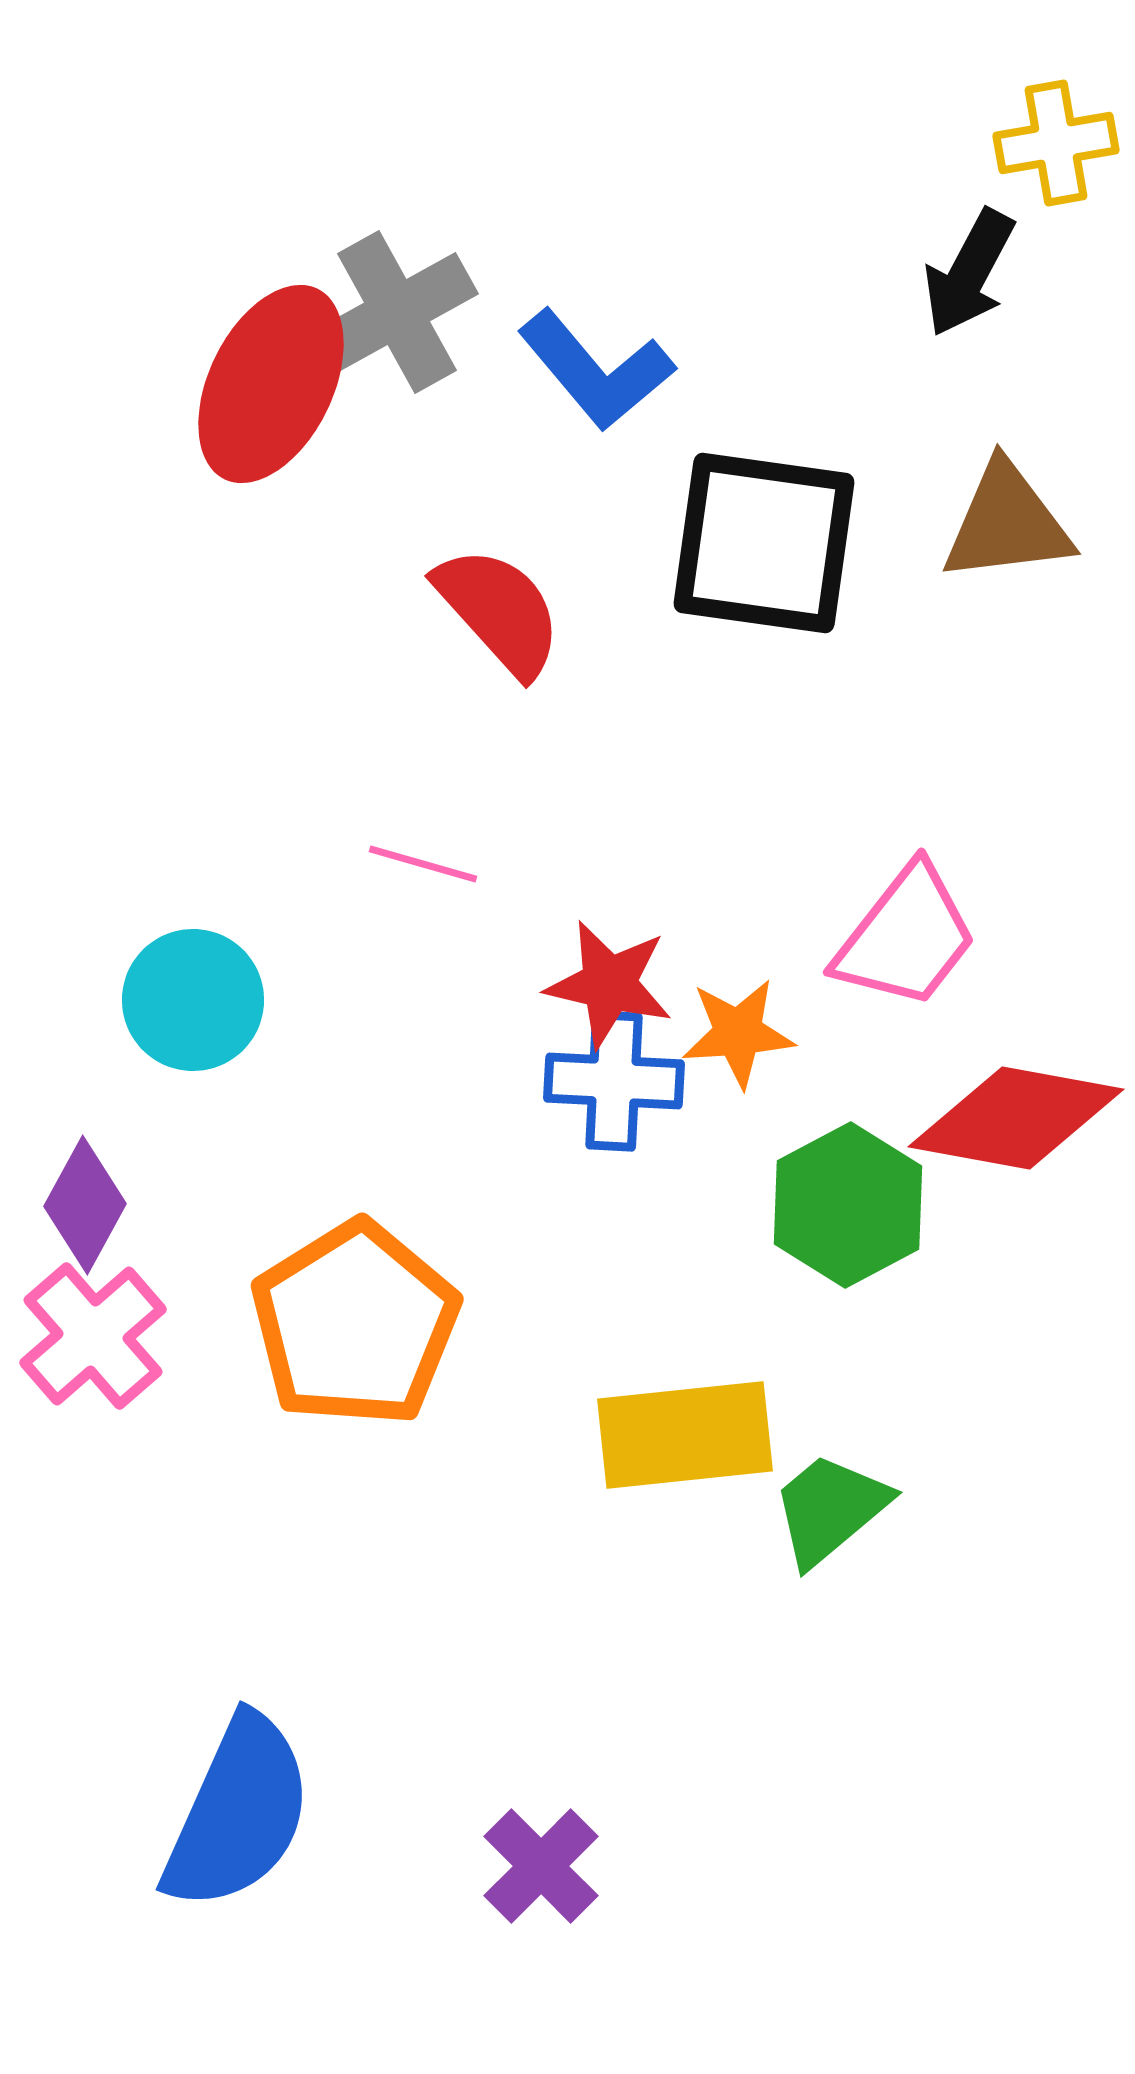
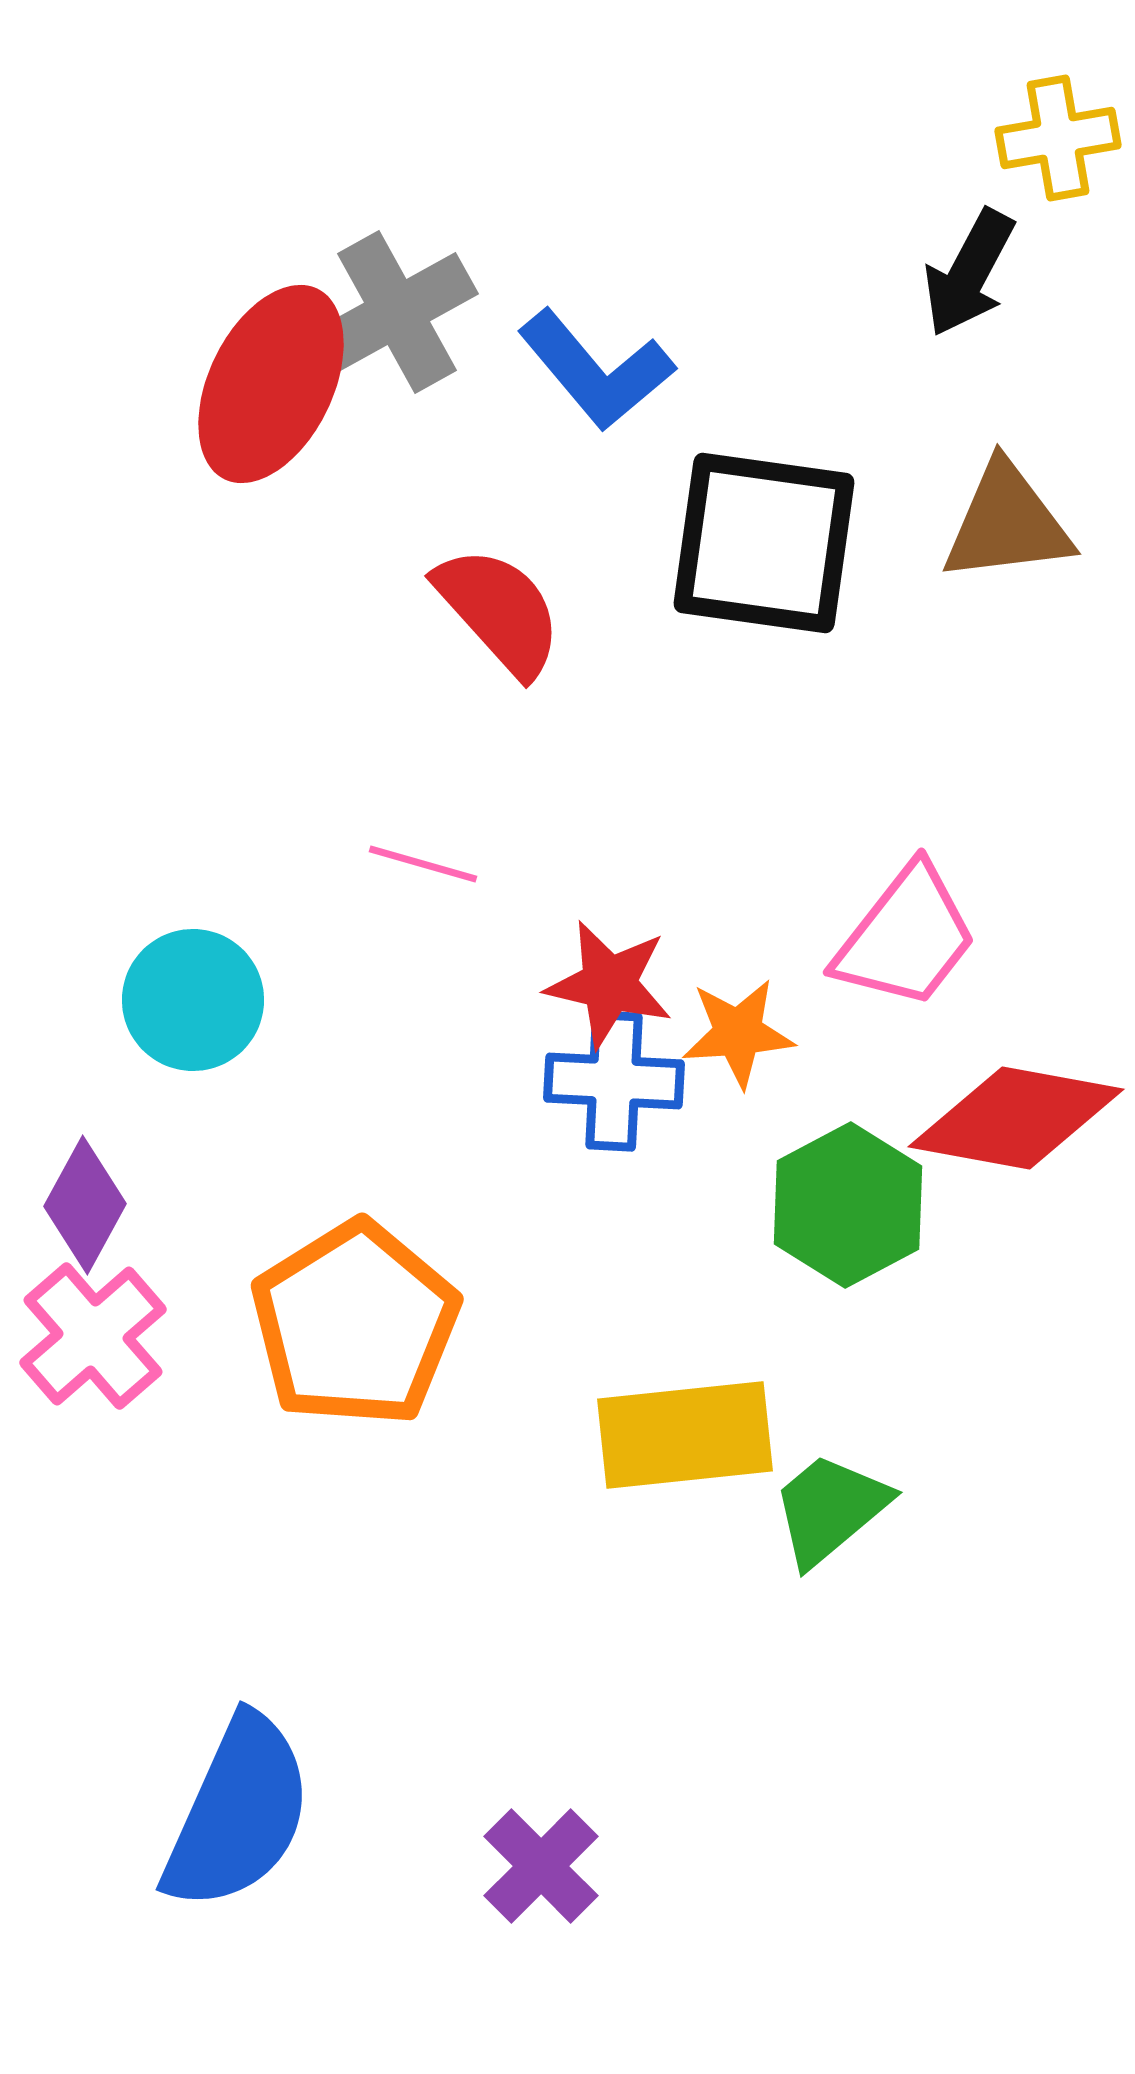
yellow cross: moved 2 px right, 5 px up
